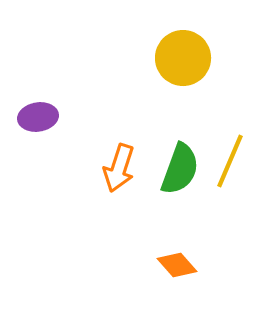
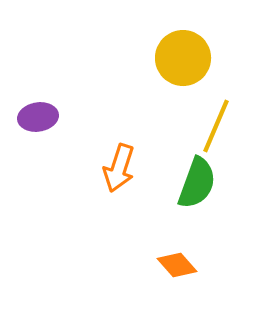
yellow line: moved 14 px left, 35 px up
green semicircle: moved 17 px right, 14 px down
